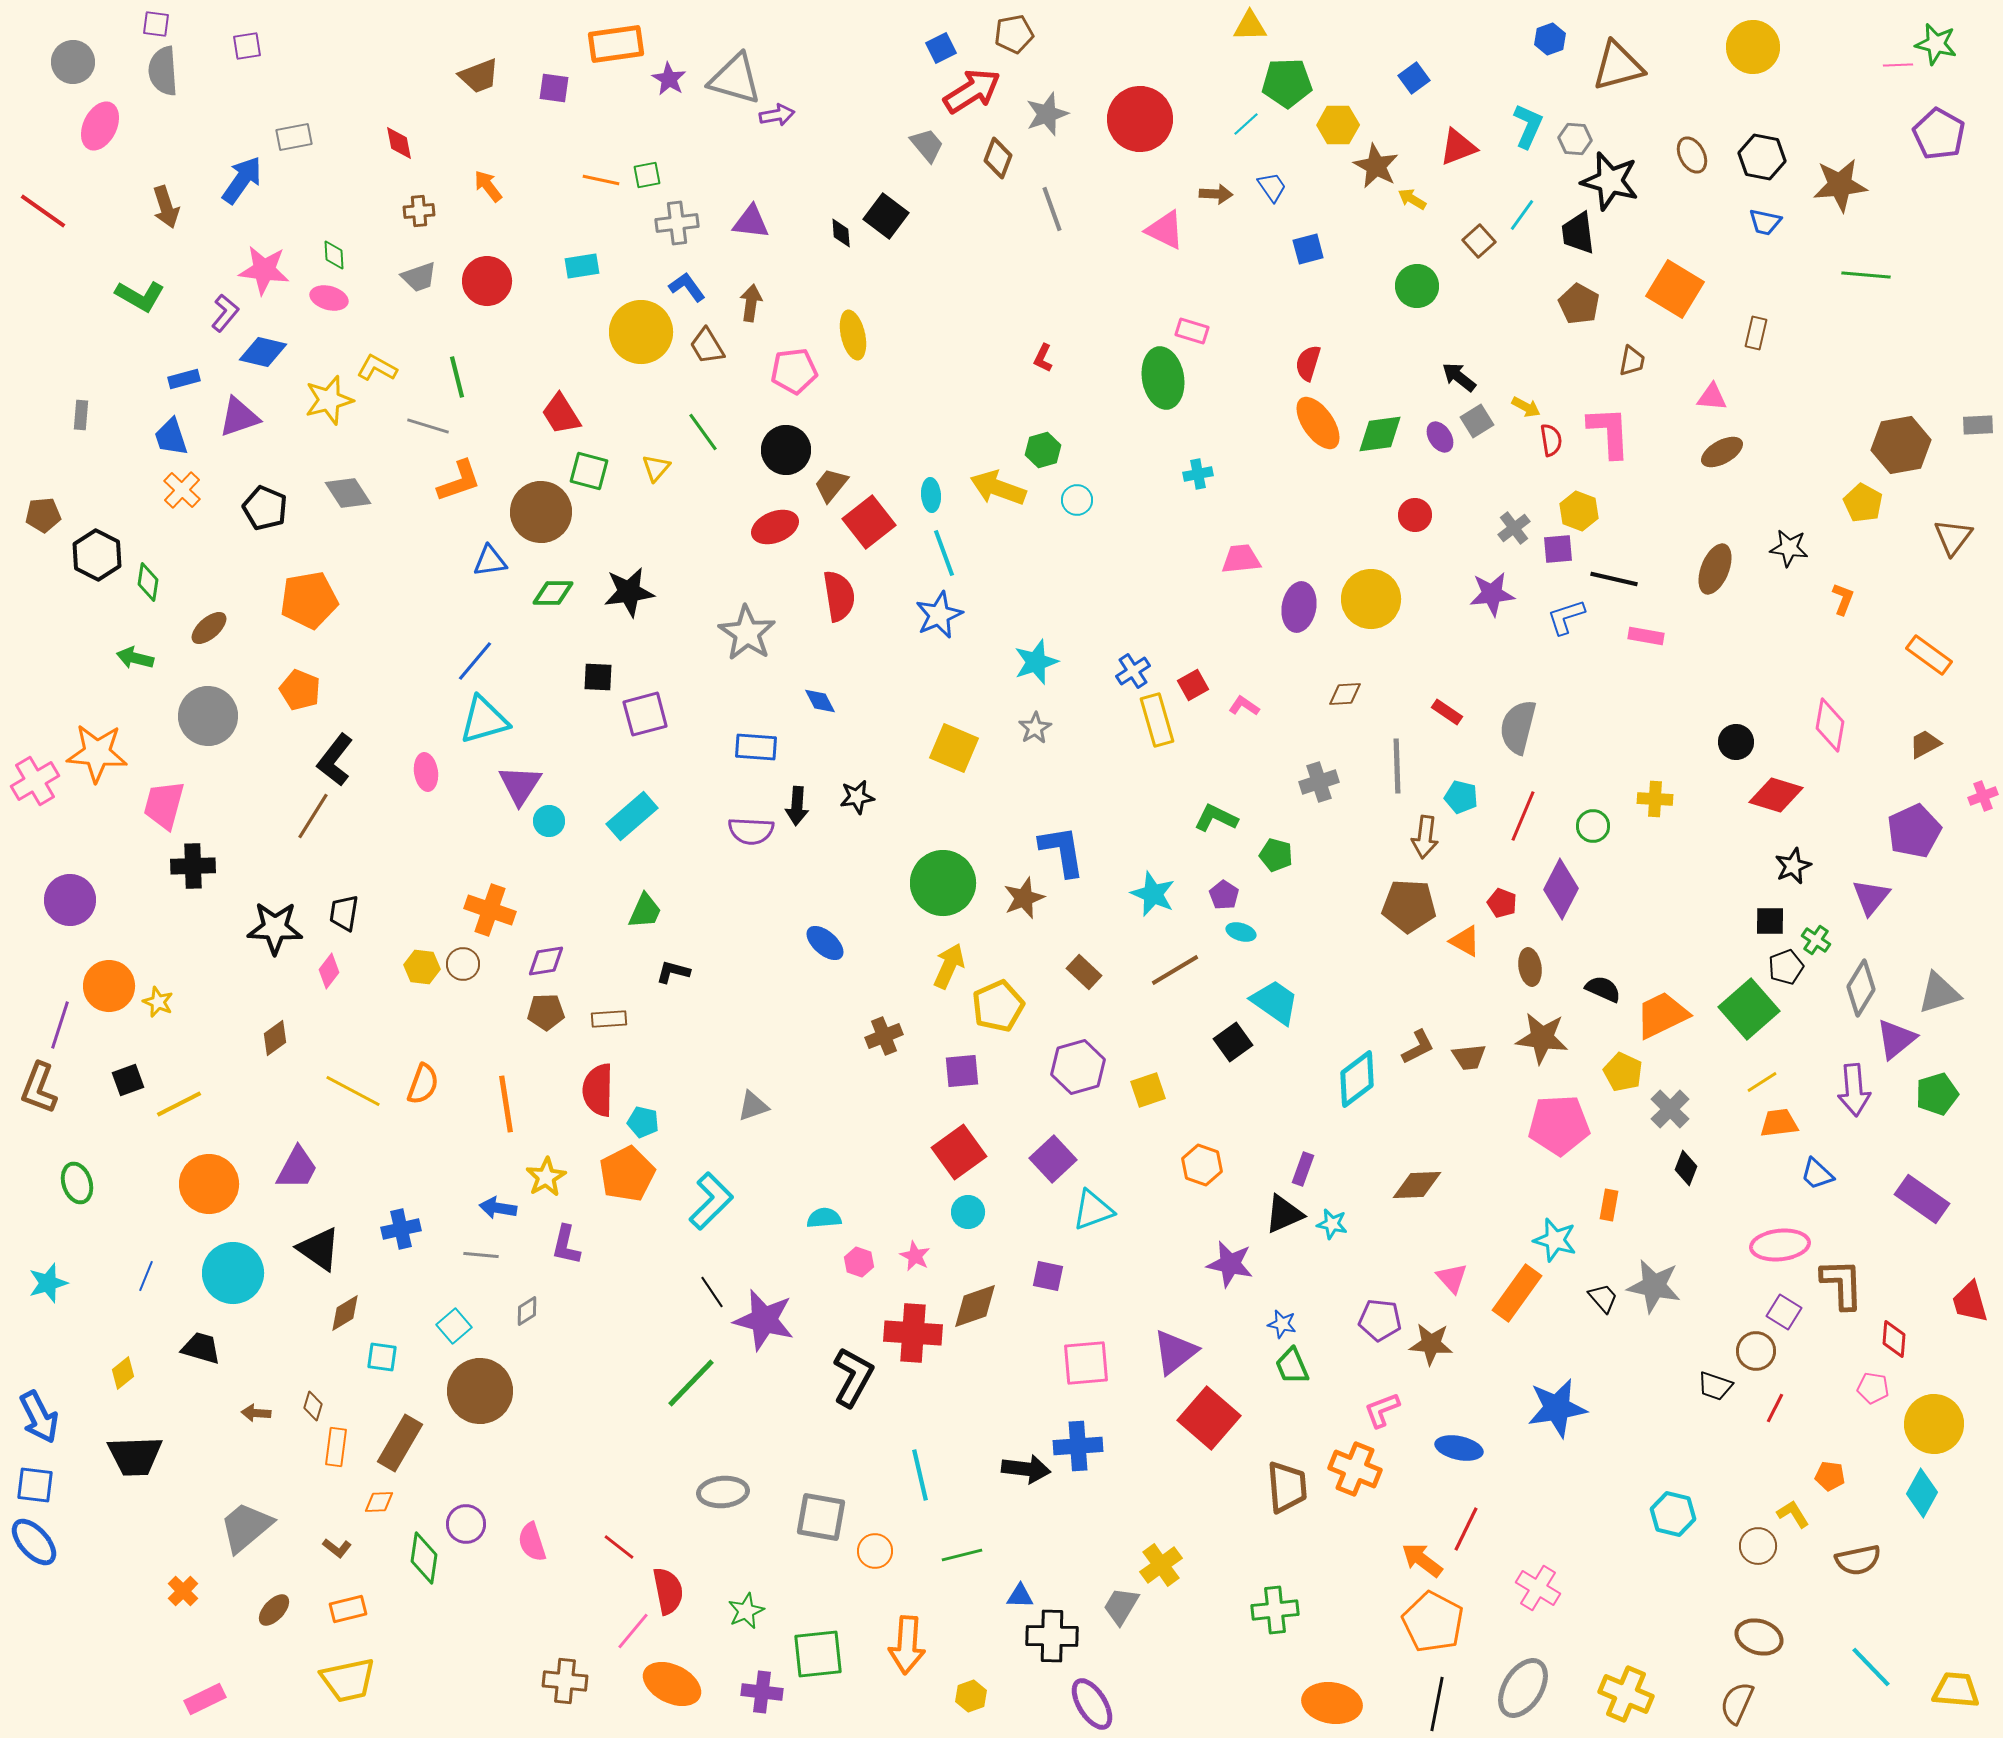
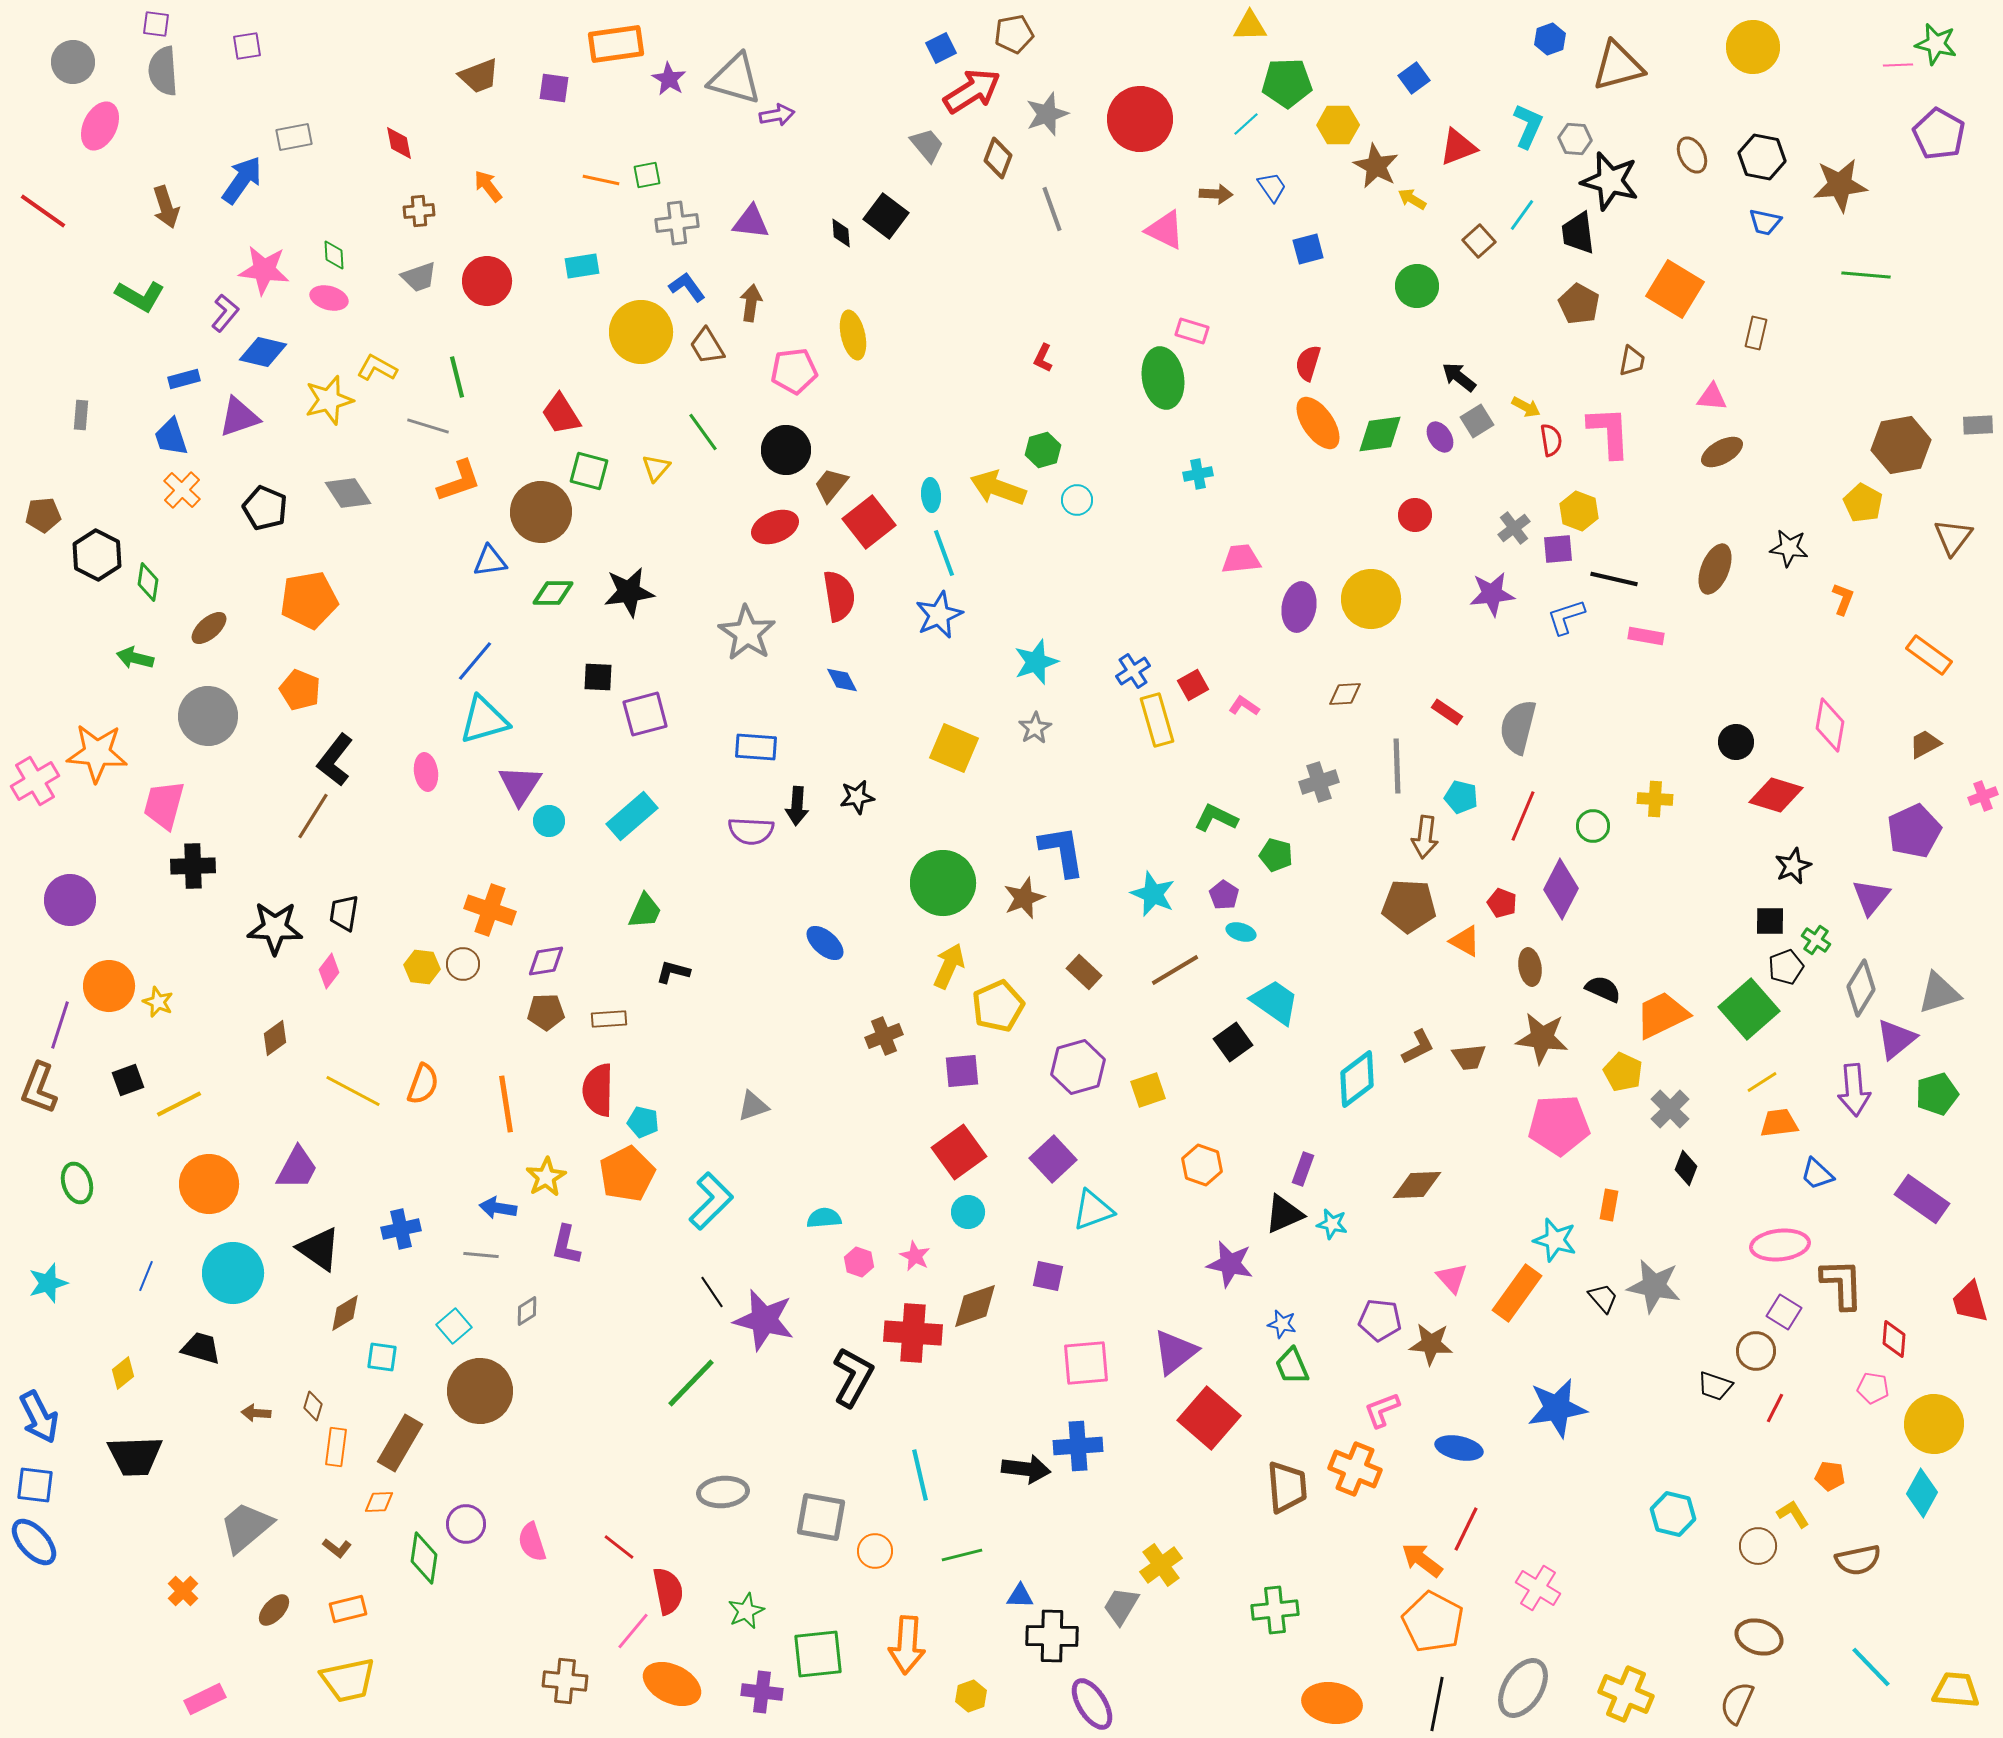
blue diamond at (820, 701): moved 22 px right, 21 px up
